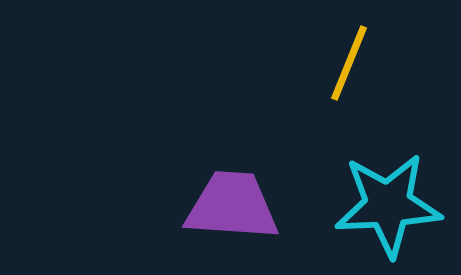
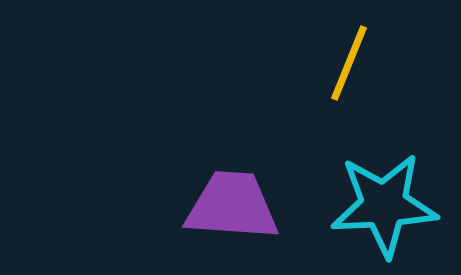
cyan star: moved 4 px left
